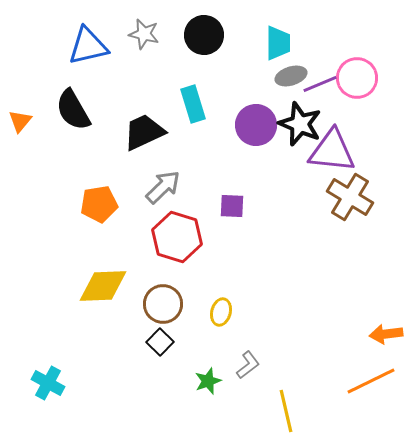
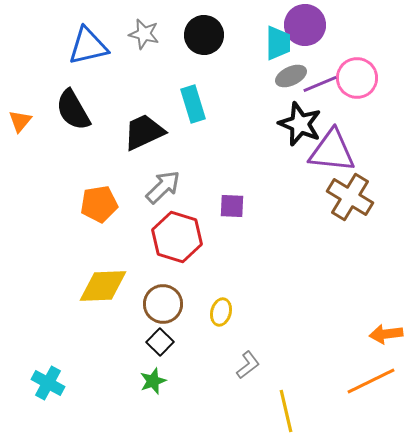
gray ellipse: rotated 8 degrees counterclockwise
purple circle: moved 49 px right, 100 px up
green star: moved 55 px left
